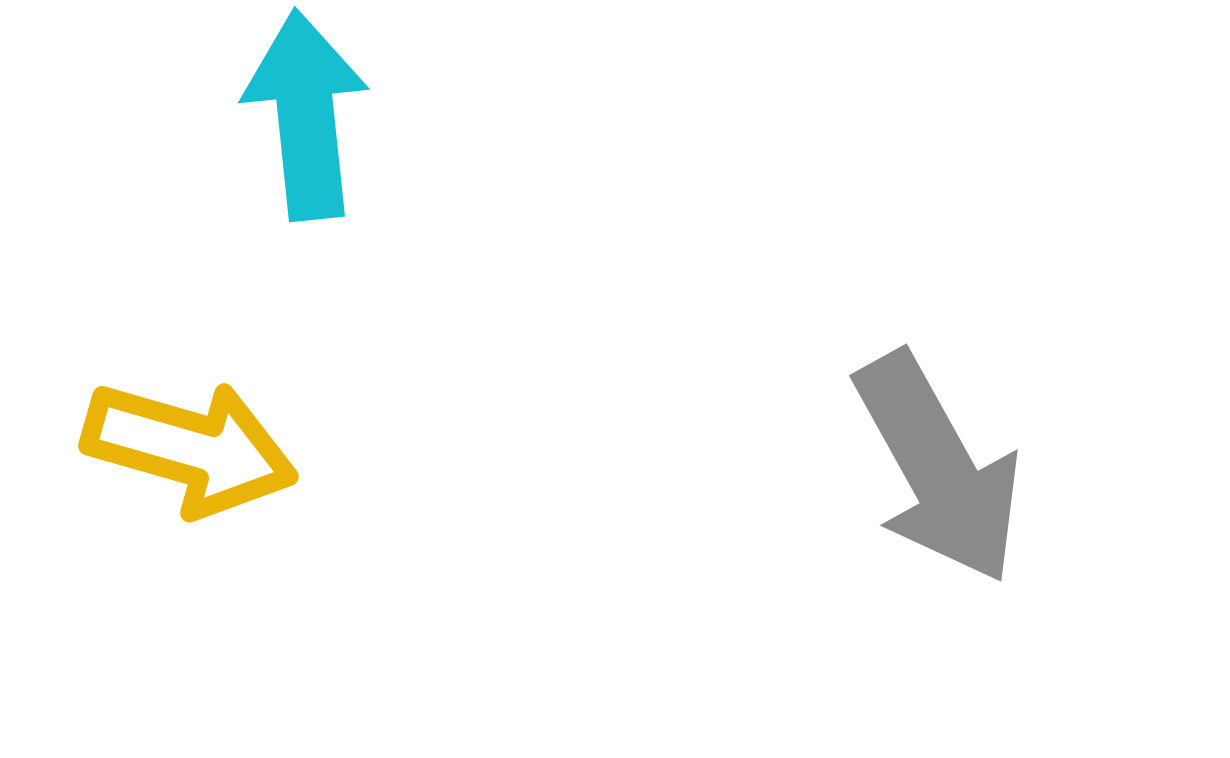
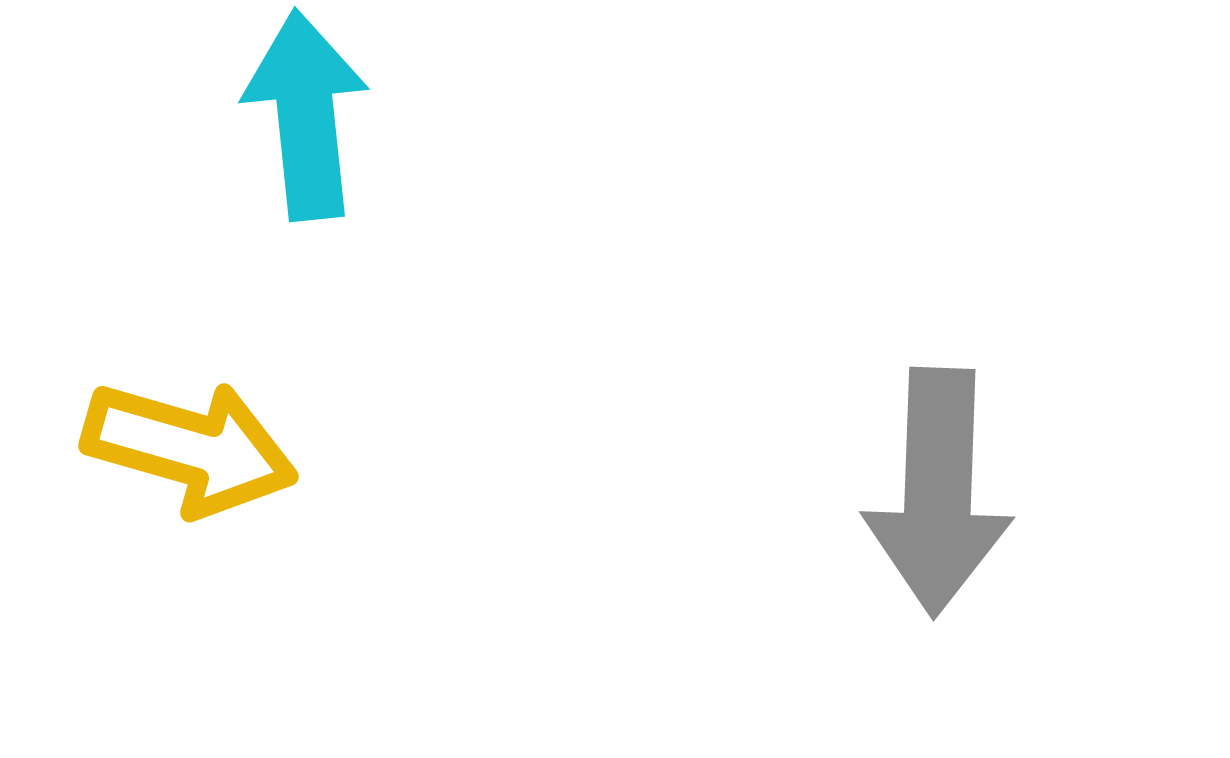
gray arrow: moved 24 px down; rotated 31 degrees clockwise
